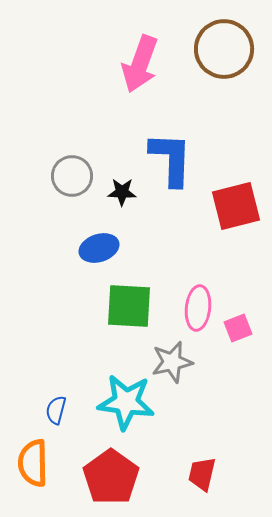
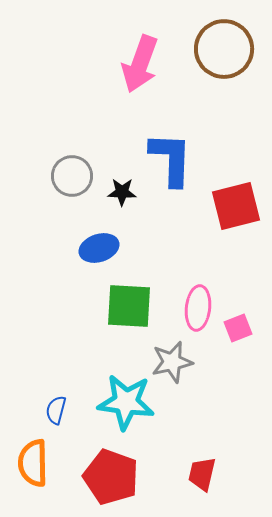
red pentagon: rotated 16 degrees counterclockwise
